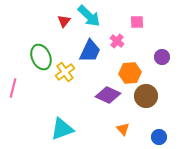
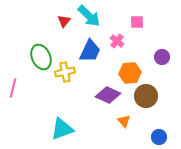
yellow cross: rotated 24 degrees clockwise
orange triangle: moved 1 px right, 8 px up
